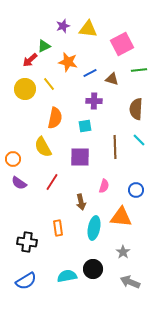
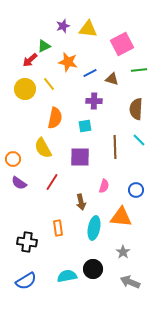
yellow semicircle: moved 1 px down
